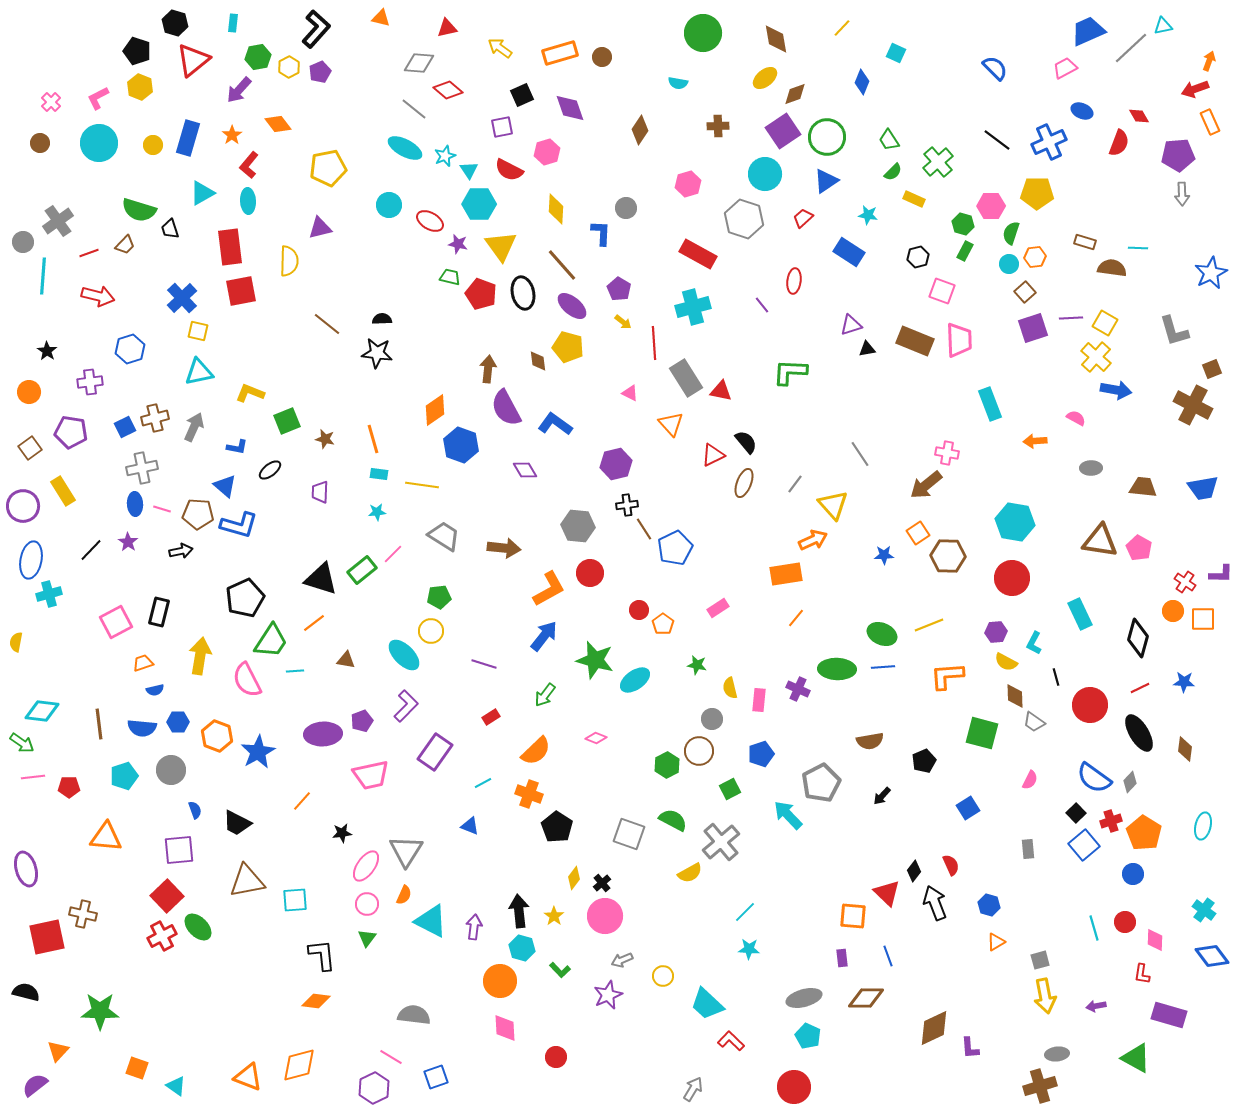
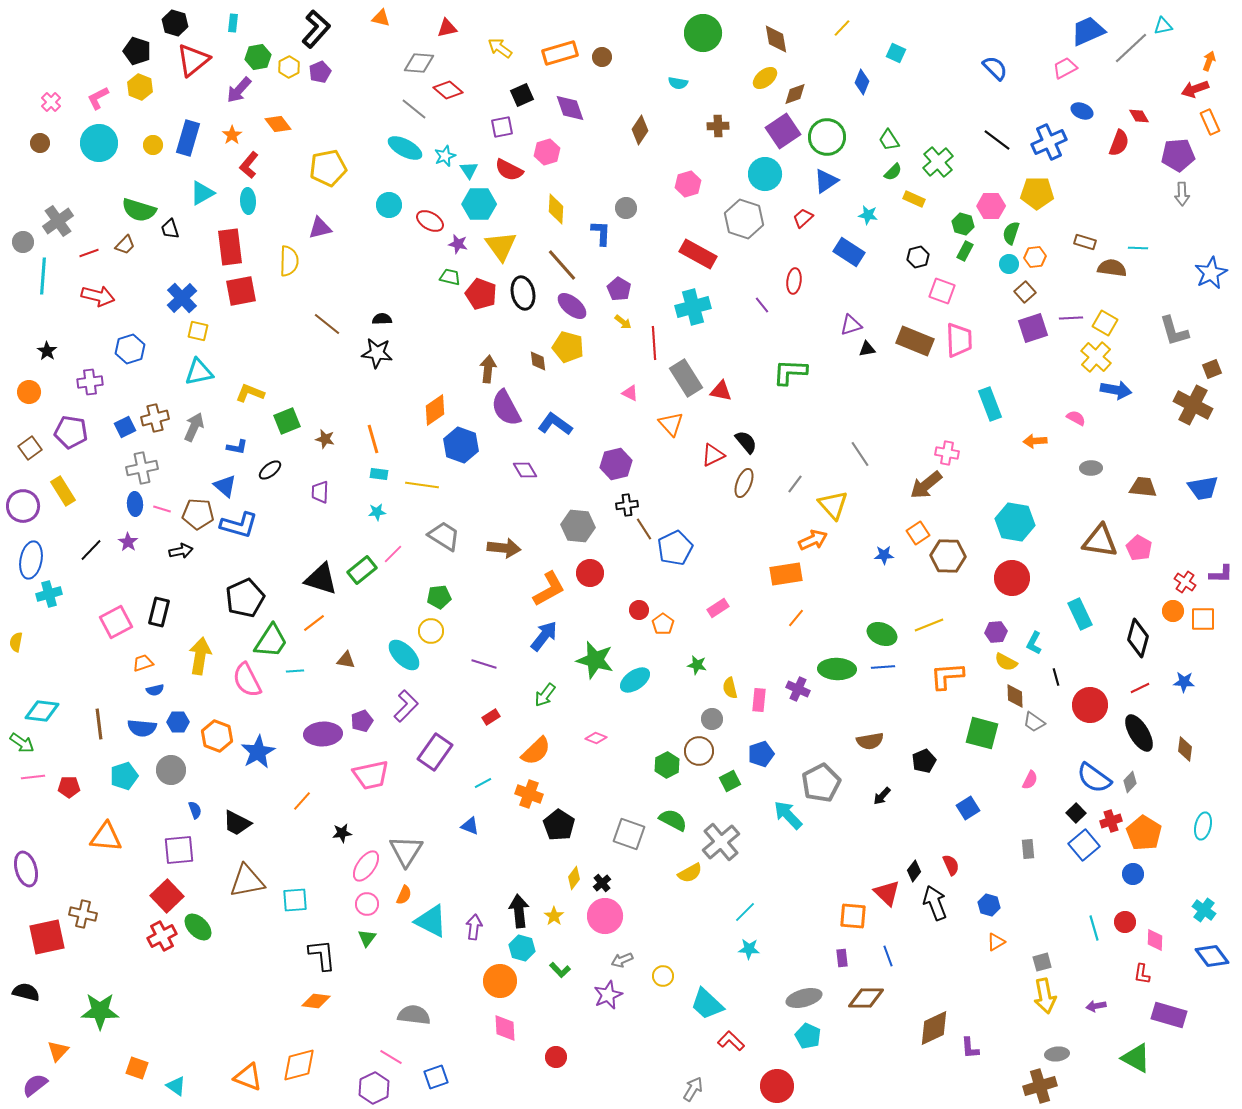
green square at (730, 789): moved 8 px up
black pentagon at (557, 827): moved 2 px right, 2 px up
gray square at (1040, 960): moved 2 px right, 2 px down
red circle at (794, 1087): moved 17 px left, 1 px up
